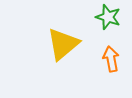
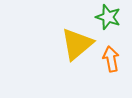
yellow triangle: moved 14 px right
